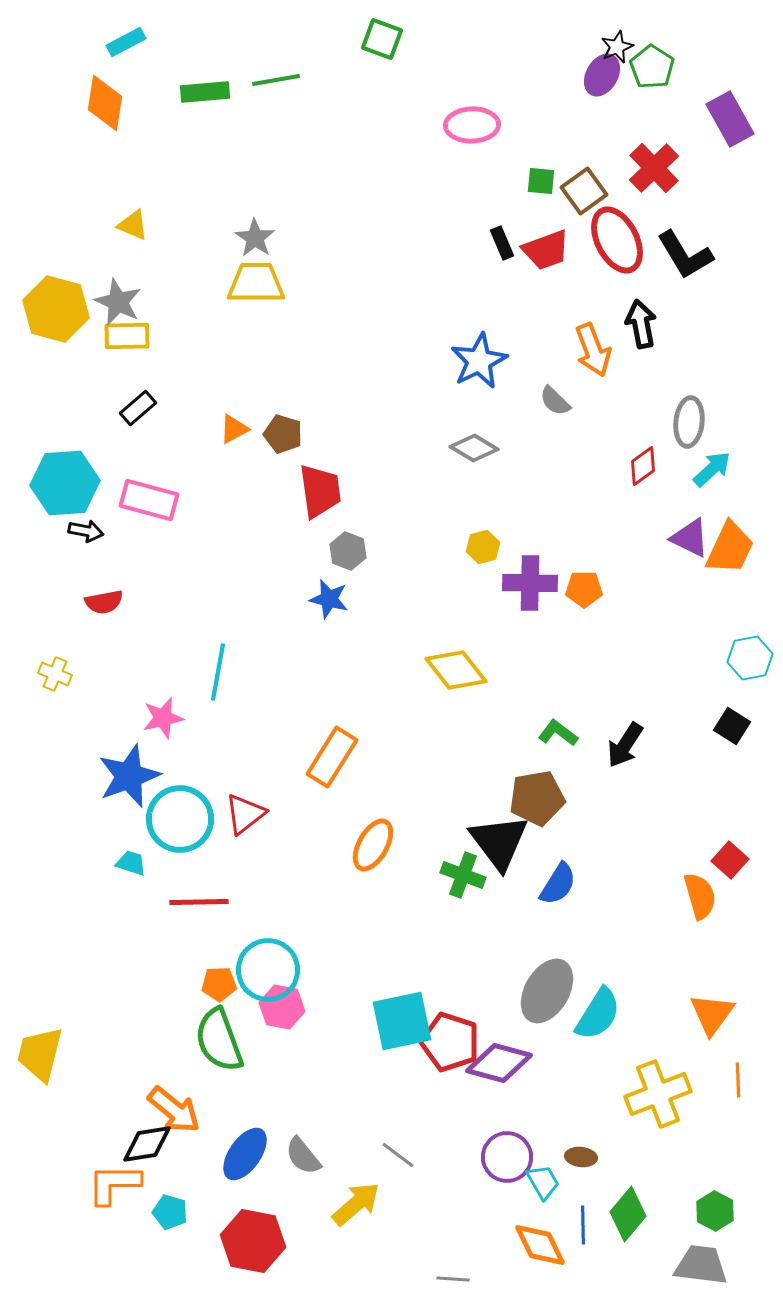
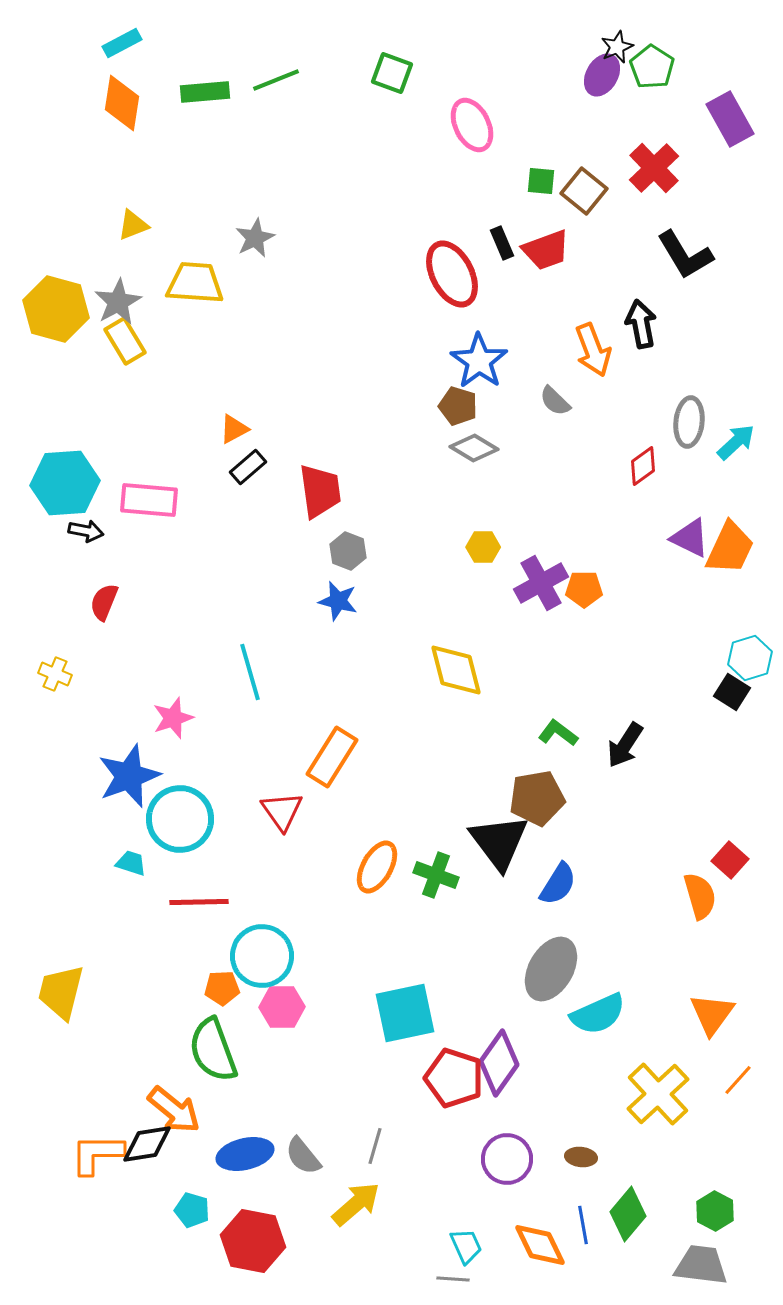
green square at (382, 39): moved 10 px right, 34 px down
cyan rectangle at (126, 42): moved 4 px left, 1 px down
green line at (276, 80): rotated 12 degrees counterclockwise
orange diamond at (105, 103): moved 17 px right
pink ellipse at (472, 125): rotated 66 degrees clockwise
brown square at (584, 191): rotated 15 degrees counterclockwise
yellow triangle at (133, 225): rotated 44 degrees counterclockwise
gray star at (255, 238): rotated 12 degrees clockwise
red ellipse at (617, 240): moved 165 px left, 34 px down
yellow trapezoid at (256, 283): moved 61 px left; rotated 4 degrees clockwise
gray star at (118, 302): rotated 18 degrees clockwise
yellow rectangle at (127, 336): moved 2 px left, 5 px down; rotated 60 degrees clockwise
blue star at (479, 361): rotated 10 degrees counterclockwise
black rectangle at (138, 408): moved 110 px right, 59 px down
brown pentagon at (283, 434): moved 175 px right, 28 px up
cyan arrow at (712, 469): moved 24 px right, 27 px up
pink rectangle at (149, 500): rotated 10 degrees counterclockwise
yellow hexagon at (483, 547): rotated 16 degrees clockwise
purple cross at (530, 583): moved 11 px right; rotated 30 degrees counterclockwise
blue star at (329, 599): moved 9 px right, 2 px down
red semicircle at (104, 602): rotated 123 degrees clockwise
cyan hexagon at (750, 658): rotated 6 degrees counterclockwise
yellow diamond at (456, 670): rotated 24 degrees clockwise
cyan line at (218, 672): moved 32 px right; rotated 26 degrees counterclockwise
pink star at (163, 718): moved 10 px right; rotated 6 degrees counterclockwise
black square at (732, 726): moved 34 px up
red triangle at (245, 814): moved 37 px right, 3 px up; rotated 27 degrees counterclockwise
orange ellipse at (373, 845): moved 4 px right, 22 px down
green cross at (463, 875): moved 27 px left
cyan circle at (268, 970): moved 6 px left, 14 px up
orange pentagon at (219, 984): moved 3 px right, 4 px down
gray ellipse at (547, 991): moved 4 px right, 22 px up
pink hexagon at (282, 1007): rotated 12 degrees counterclockwise
cyan semicircle at (598, 1014): rotated 34 degrees clockwise
cyan square at (402, 1021): moved 3 px right, 8 px up
green semicircle at (219, 1040): moved 6 px left, 10 px down
red pentagon at (450, 1042): moved 4 px right, 36 px down
yellow trapezoid at (40, 1054): moved 21 px right, 62 px up
purple diamond at (499, 1063): rotated 70 degrees counterclockwise
orange line at (738, 1080): rotated 44 degrees clockwise
yellow cross at (658, 1094): rotated 22 degrees counterclockwise
blue ellipse at (245, 1154): rotated 42 degrees clockwise
gray line at (398, 1155): moved 23 px left, 9 px up; rotated 69 degrees clockwise
purple circle at (507, 1157): moved 2 px down
cyan trapezoid at (543, 1182): moved 77 px left, 64 px down; rotated 6 degrees clockwise
orange L-shape at (114, 1184): moved 17 px left, 30 px up
cyan pentagon at (170, 1212): moved 22 px right, 2 px up
blue line at (583, 1225): rotated 9 degrees counterclockwise
